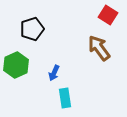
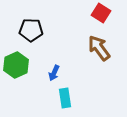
red square: moved 7 px left, 2 px up
black pentagon: moved 1 px left, 1 px down; rotated 20 degrees clockwise
